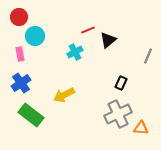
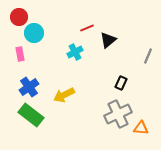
red line: moved 1 px left, 2 px up
cyan circle: moved 1 px left, 3 px up
blue cross: moved 8 px right, 4 px down
